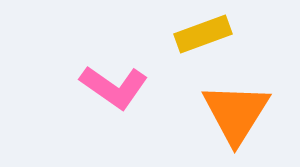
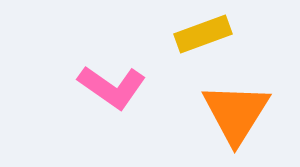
pink L-shape: moved 2 px left
